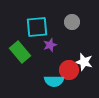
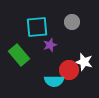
green rectangle: moved 1 px left, 3 px down
